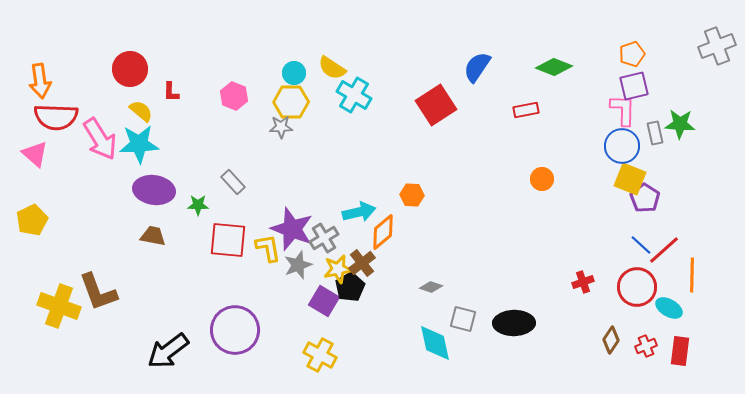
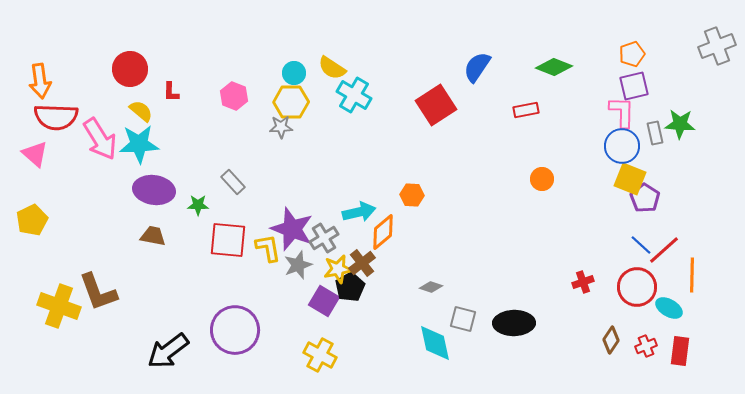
pink L-shape at (623, 110): moved 1 px left, 2 px down
